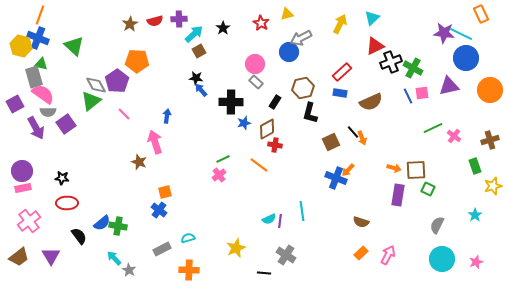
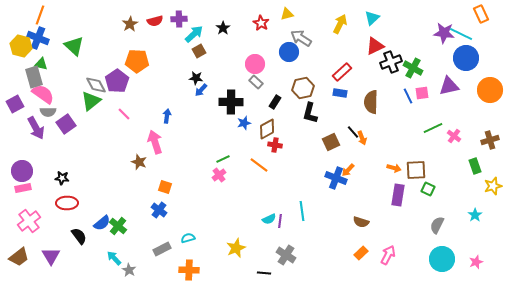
gray arrow at (301, 38): rotated 60 degrees clockwise
blue arrow at (201, 90): rotated 96 degrees counterclockwise
brown semicircle at (371, 102): rotated 115 degrees clockwise
orange square at (165, 192): moved 5 px up; rotated 32 degrees clockwise
green cross at (118, 226): rotated 30 degrees clockwise
